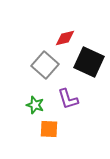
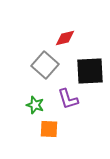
black square: moved 1 px right, 9 px down; rotated 28 degrees counterclockwise
